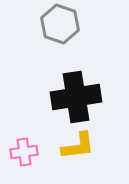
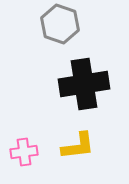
black cross: moved 8 px right, 13 px up
